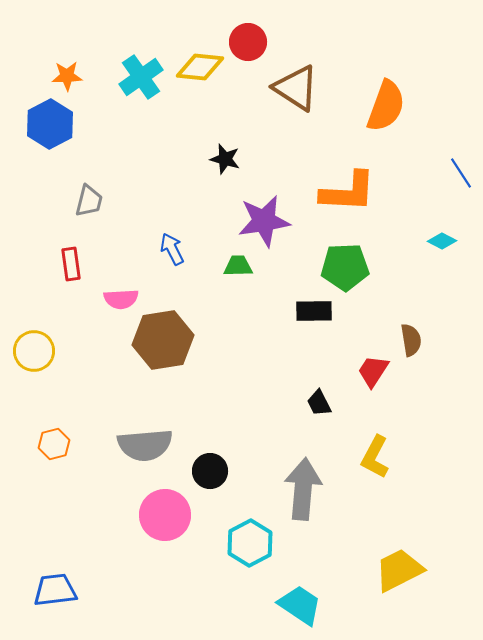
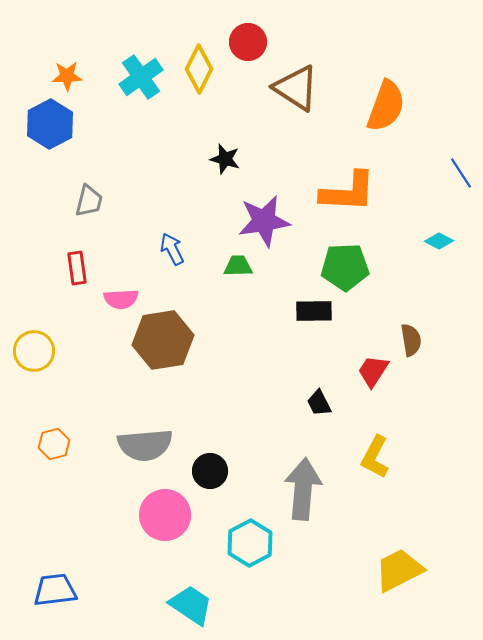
yellow diamond: moved 1 px left, 2 px down; rotated 69 degrees counterclockwise
cyan diamond: moved 3 px left
red rectangle: moved 6 px right, 4 px down
cyan trapezoid: moved 109 px left
